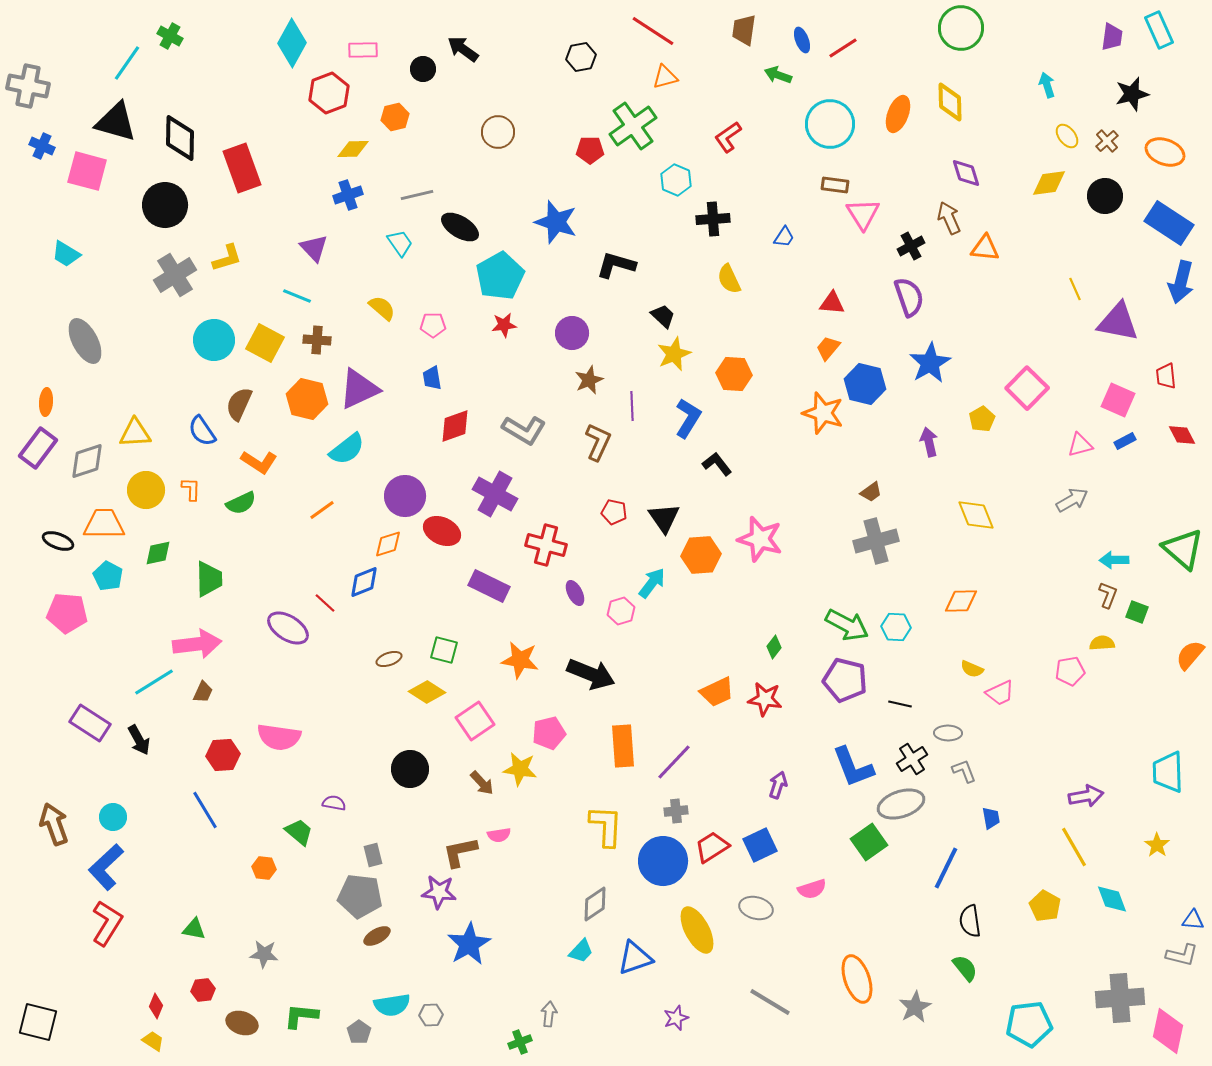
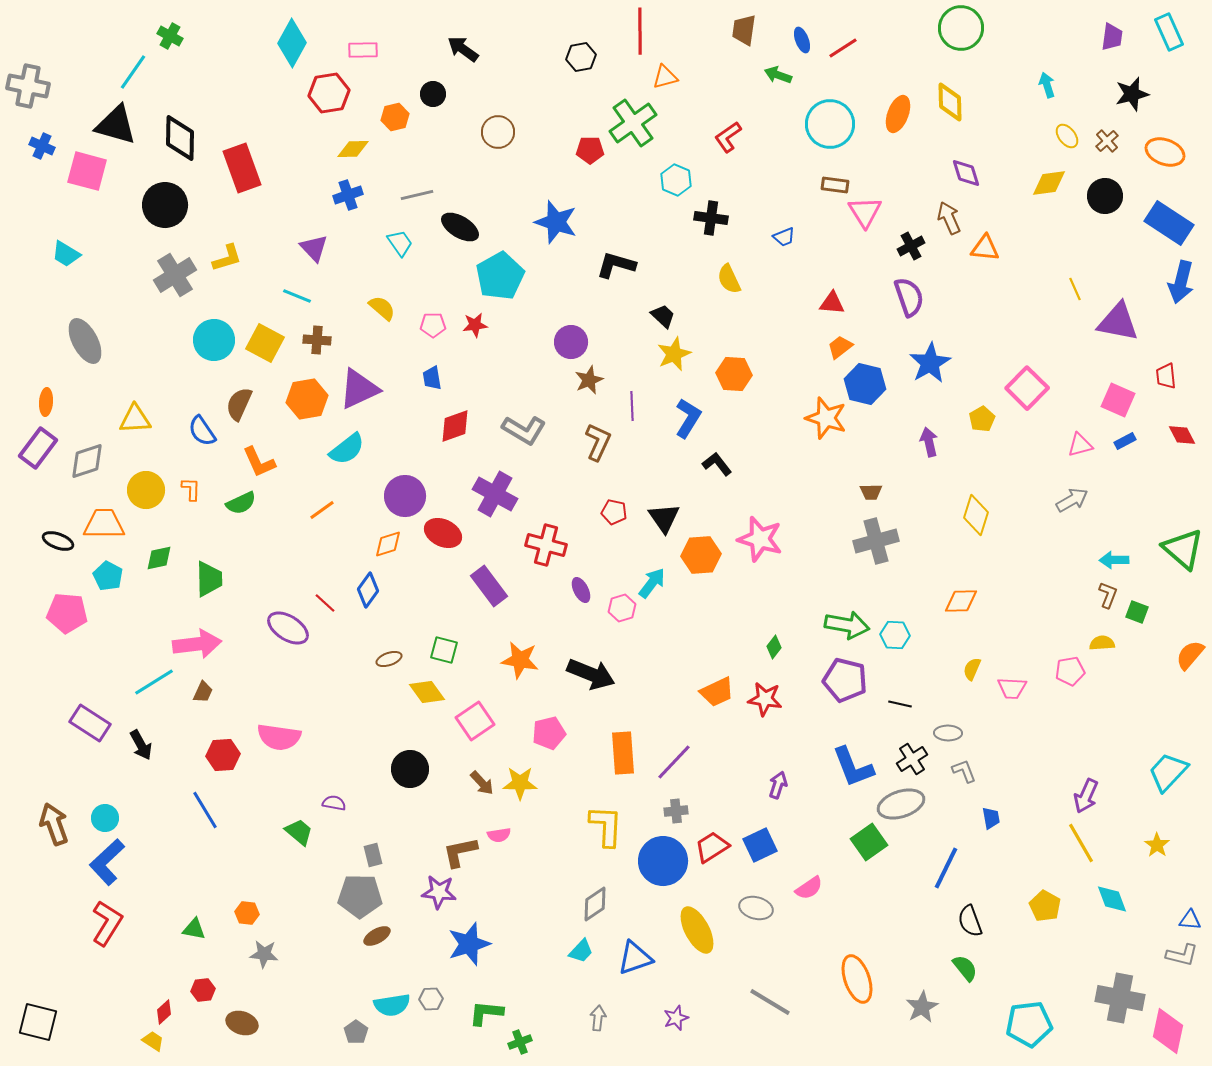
cyan rectangle at (1159, 30): moved 10 px right, 2 px down
red line at (653, 31): moved 13 px left; rotated 57 degrees clockwise
cyan line at (127, 63): moved 6 px right, 9 px down
black circle at (423, 69): moved 10 px right, 25 px down
red hexagon at (329, 93): rotated 12 degrees clockwise
black triangle at (116, 122): moved 3 px down
green cross at (633, 126): moved 3 px up
pink triangle at (863, 214): moved 2 px right, 2 px up
black cross at (713, 219): moved 2 px left, 1 px up; rotated 12 degrees clockwise
blue trapezoid at (784, 237): rotated 35 degrees clockwise
red star at (504, 325): moved 29 px left
purple circle at (572, 333): moved 1 px left, 9 px down
orange trapezoid at (828, 348): moved 12 px right, 1 px up; rotated 12 degrees clockwise
orange hexagon at (307, 399): rotated 24 degrees counterclockwise
orange star at (823, 413): moved 3 px right, 5 px down
yellow triangle at (135, 433): moved 14 px up
orange L-shape at (259, 462): rotated 33 degrees clockwise
brown trapezoid at (871, 492): rotated 35 degrees clockwise
yellow diamond at (976, 515): rotated 39 degrees clockwise
red ellipse at (442, 531): moved 1 px right, 2 px down
green diamond at (158, 553): moved 1 px right, 5 px down
blue diamond at (364, 582): moved 4 px right, 8 px down; rotated 32 degrees counterclockwise
purple rectangle at (489, 586): rotated 27 degrees clockwise
purple ellipse at (575, 593): moved 6 px right, 3 px up
pink hexagon at (621, 611): moved 1 px right, 3 px up
green arrow at (847, 625): rotated 18 degrees counterclockwise
cyan hexagon at (896, 627): moved 1 px left, 8 px down
yellow semicircle at (972, 669): rotated 90 degrees clockwise
yellow diamond at (427, 692): rotated 21 degrees clockwise
pink trapezoid at (1000, 693): moved 12 px right, 5 px up; rotated 28 degrees clockwise
black arrow at (139, 740): moved 2 px right, 5 px down
orange rectangle at (623, 746): moved 7 px down
yellow star at (520, 769): moved 14 px down; rotated 8 degrees counterclockwise
cyan trapezoid at (1168, 772): rotated 45 degrees clockwise
purple arrow at (1086, 796): rotated 124 degrees clockwise
cyan circle at (113, 817): moved 8 px left, 1 px down
yellow line at (1074, 847): moved 7 px right, 4 px up
blue L-shape at (106, 867): moved 1 px right, 5 px up
orange hexagon at (264, 868): moved 17 px left, 45 px down
pink semicircle at (812, 889): moved 3 px left, 1 px up; rotated 16 degrees counterclockwise
gray pentagon at (360, 896): rotated 6 degrees counterclockwise
blue triangle at (1193, 920): moved 3 px left
black semicircle at (970, 921): rotated 12 degrees counterclockwise
blue star at (469, 944): rotated 12 degrees clockwise
gray cross at (1120, 998): rotated 15 degrees clockwise
red diamond at (156, 1006): moved 8 px right, 6 px down; rotated 25 degrees clockwise
gray star at (915, 1007): moved 7 px right
gray arrow at (549, 1014): moved 49 px right, 4 px down
gray hexagon at (431, 1015): moved 16 px up
green L-shape at (301, 1016): moved 185 px right, 3 px up
gray pentagon at (359, 1032): moved 3 px left
